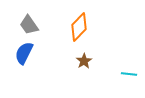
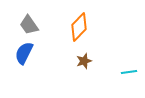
brown star: rotated 14 degrees clockwise
cyan line: moved 2 px up; rotated 14 degrees counterclockwise
